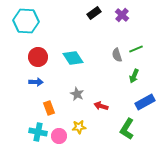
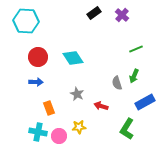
gray semicircle: moved 28 px down
